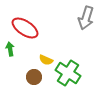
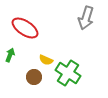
green arrow: moved 6 px down; rotated 32 degrees clockwise
